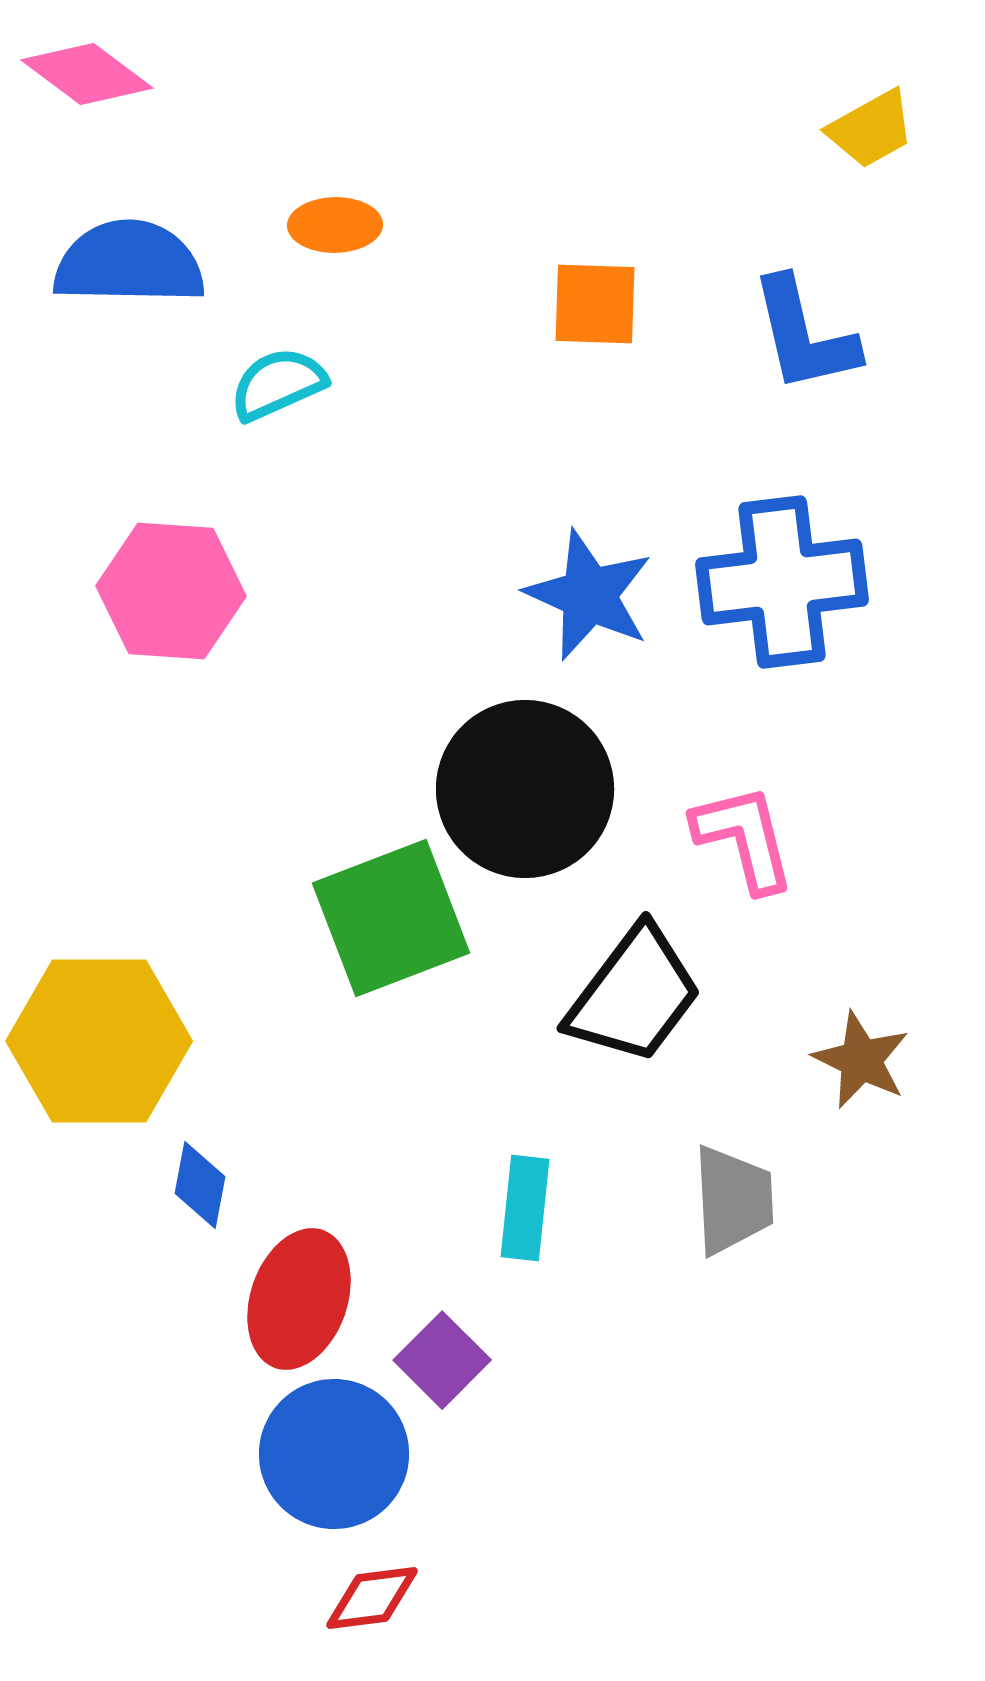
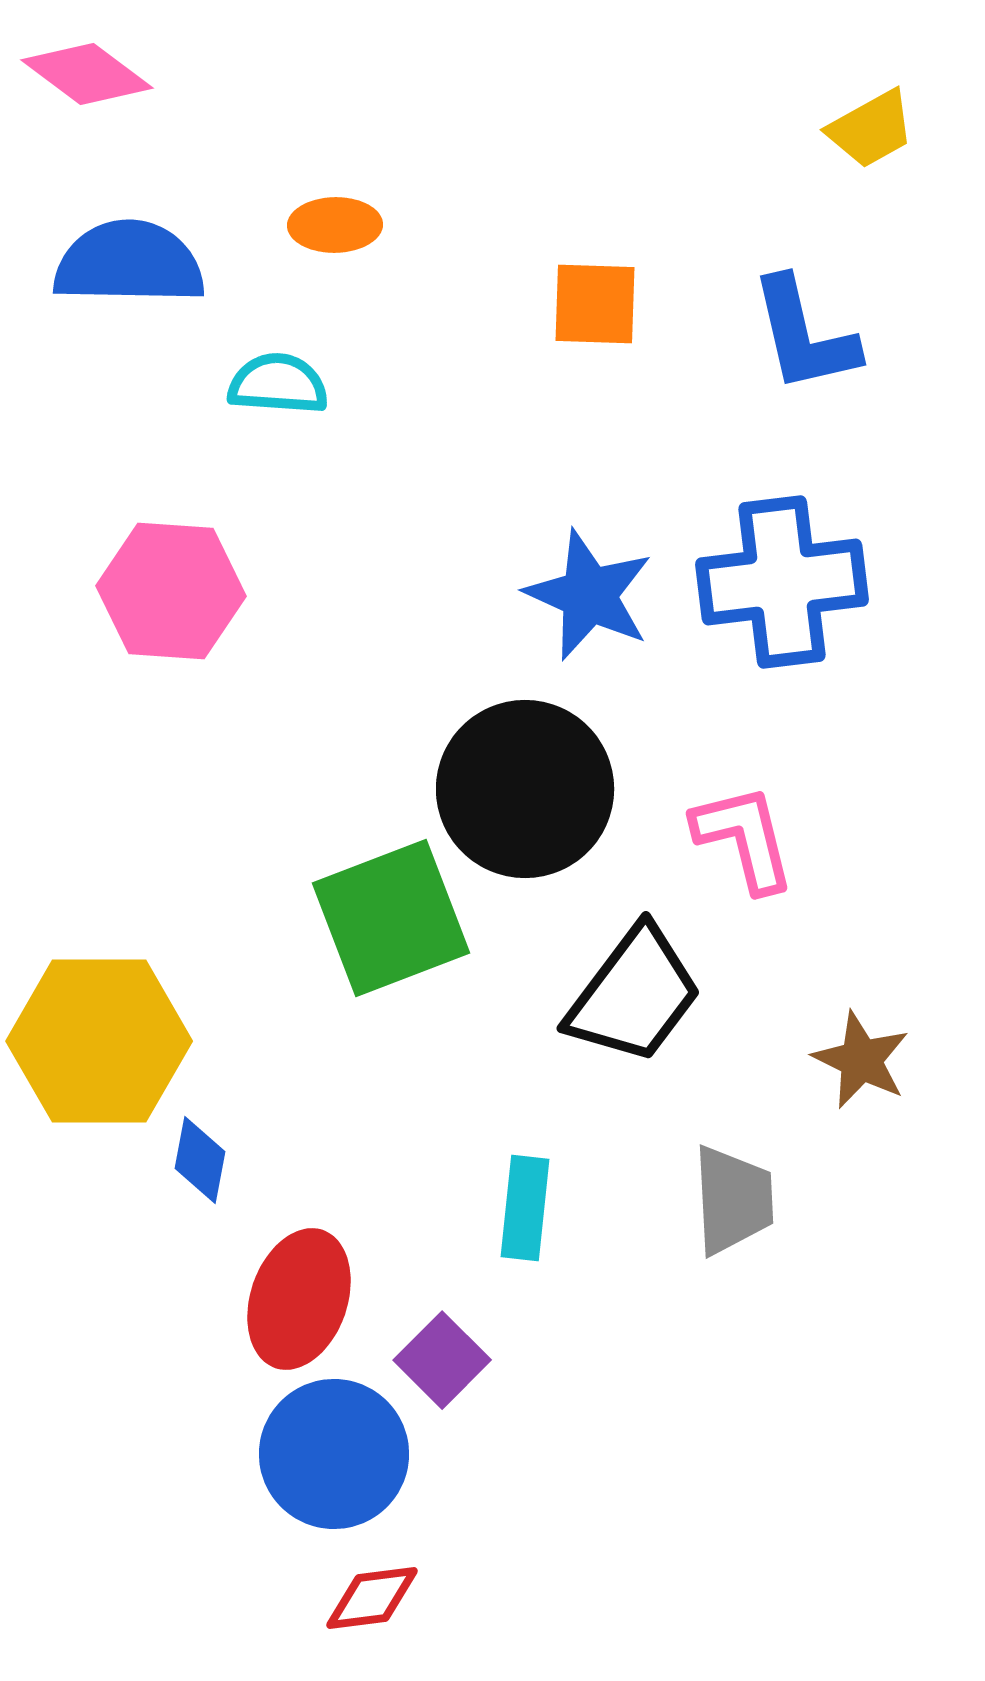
cyan semicircle: rotated 28 degrees clockwise
blue diamond: moved 25 px up
